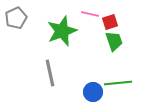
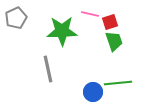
green star: rotated 20 degrees clockwise
gray line: moved 2 px left, 4 px up
